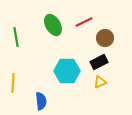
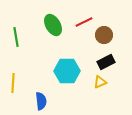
brown circle: moved 1 px left, 3 px up
black rectangle: moved 7 px right
